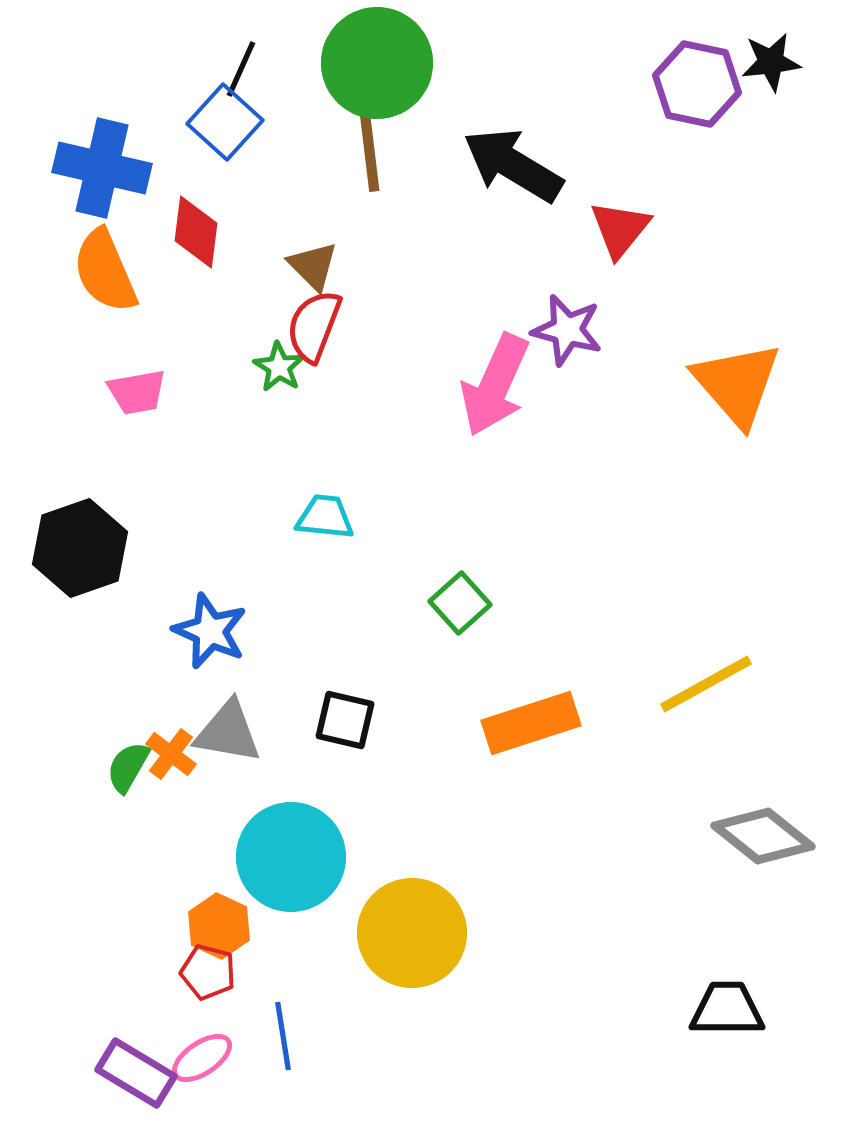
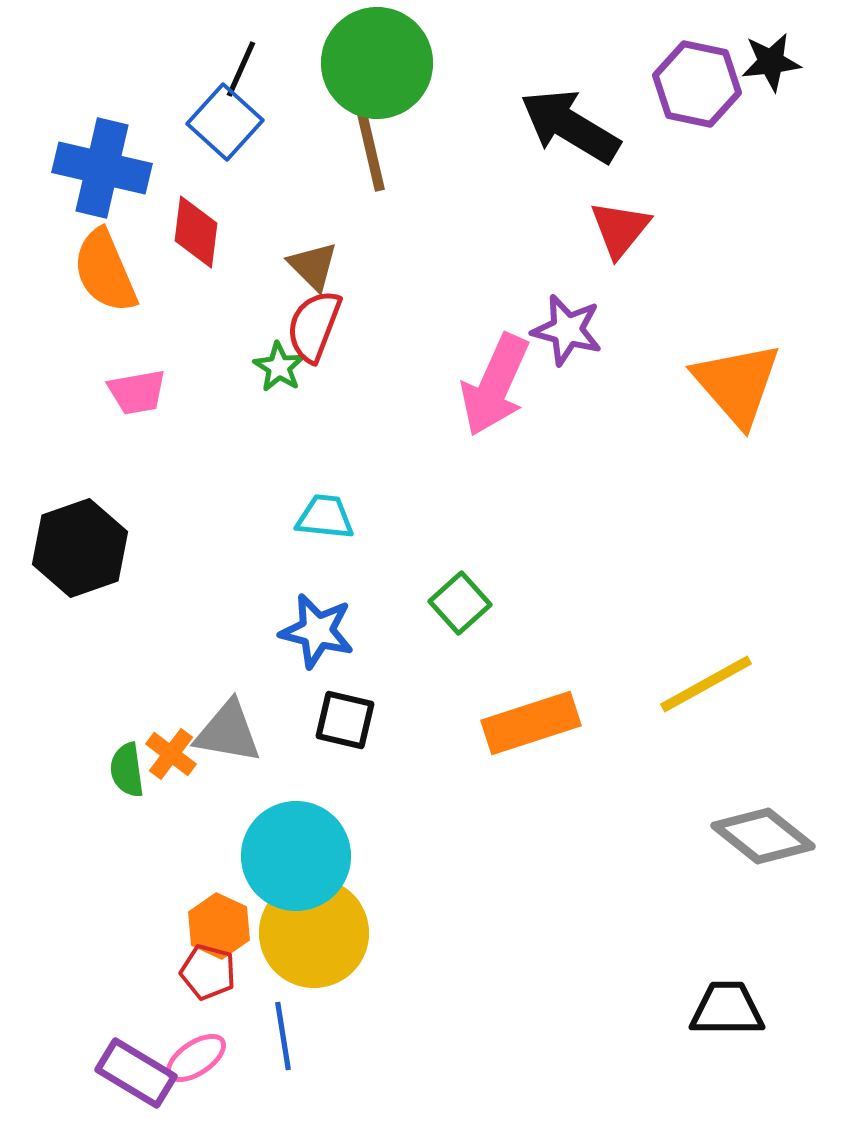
brown line: rotated 6 degrees counterclockwise
black arrow: moved 57 px right, 39 px up
blue star: moved 107 px right; rotated 10 degrees counterclockwise
green semicircle: moved 1 px left, 3 px down; rotated 38 degrees counterclockwise
cyan circle: moved 5 px right, 1 px up
yellow circle: moved 98 px left
pink ellipse: moved 6 px left
